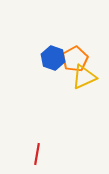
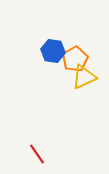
blue hexagon: moved 7 px up; rotated 10 degrees counterclockwise
red line: rotated 45 degrees counterclockwise
